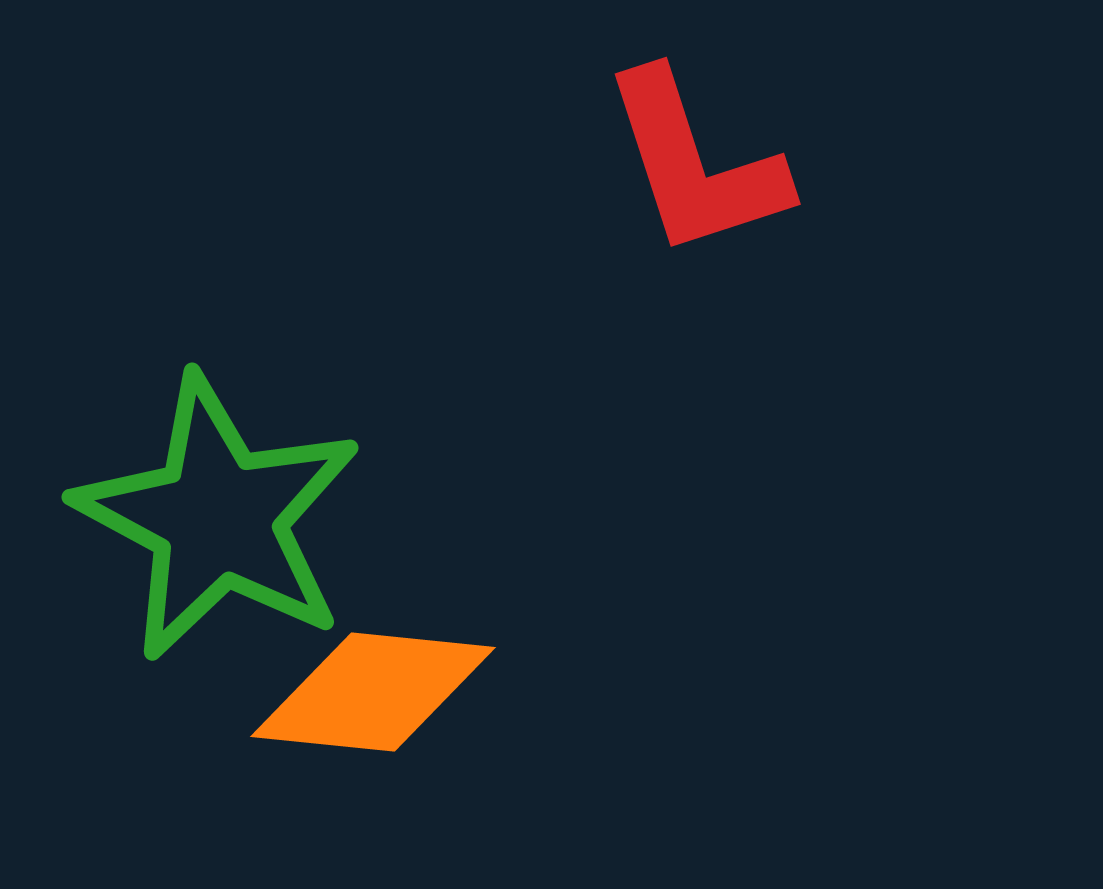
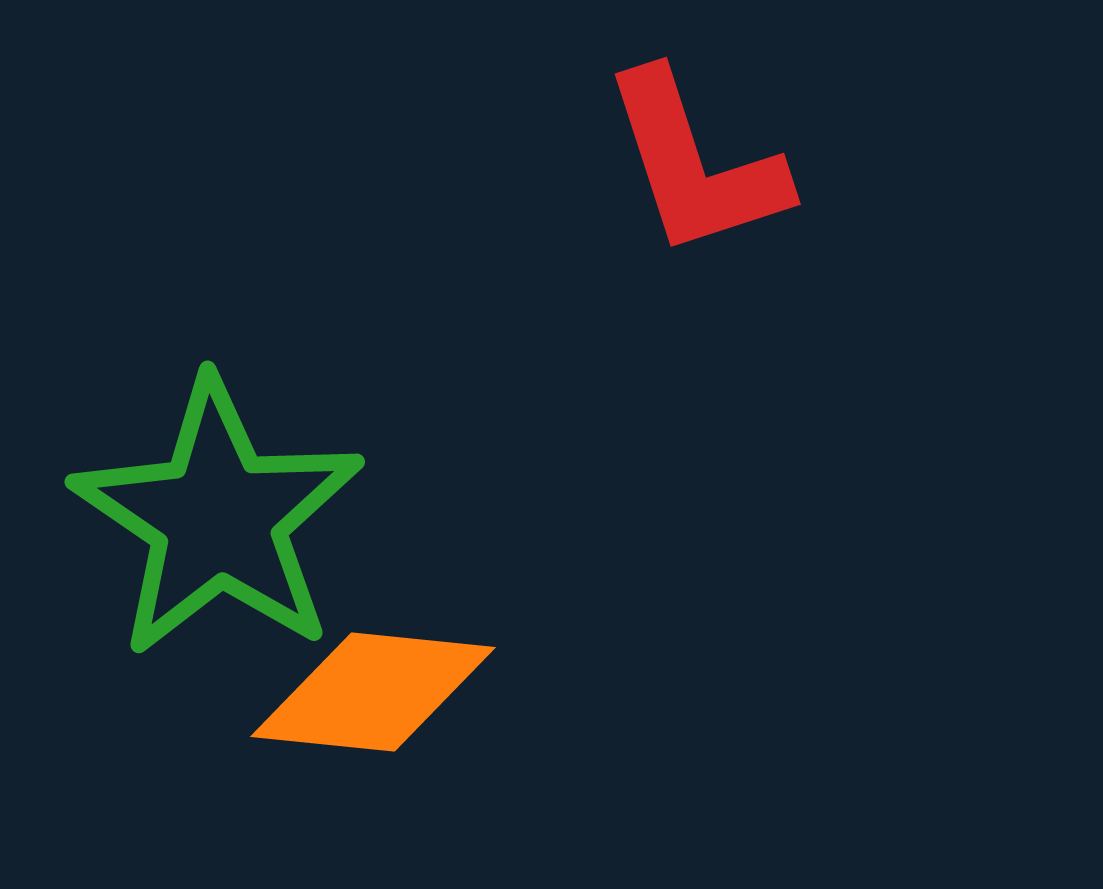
green star: rotated 6 degrees clockwise
